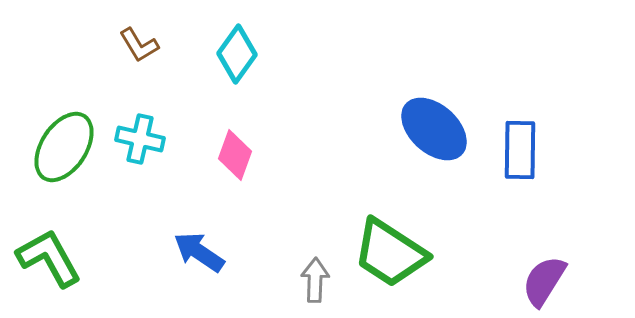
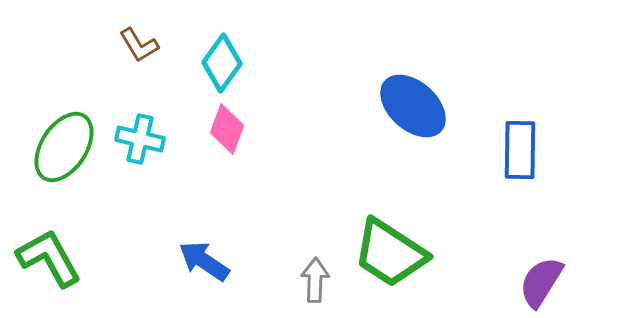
cyan diamond: moved 15 px left, 9 px down
blue ellipse: moved 21 px left, 23 px up
pink diamond: moved 8 px left, 26 px up
blue arrow: moved 5 px right, 9 px down
purple semicircle: moved 3 px left, 1 px down
